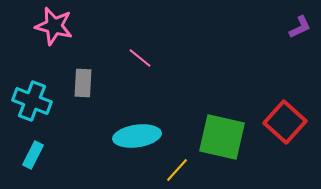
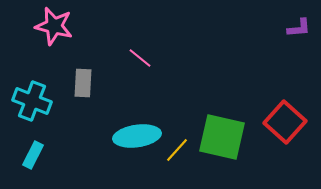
purple L-shape: moved 1 px left, 1 px down; rotated 20 degrees clockwise
yellow line: moved 20 px up
